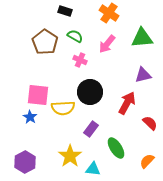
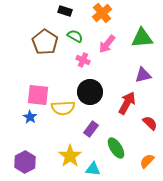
orange cross: moved 7 px left; rotated 18 degrees clockwise
pink cross: moved 3 px right
